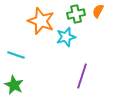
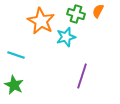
green cross: rotated 30 degrees clockwise
orange star: rotated 8 degrees clockwise
